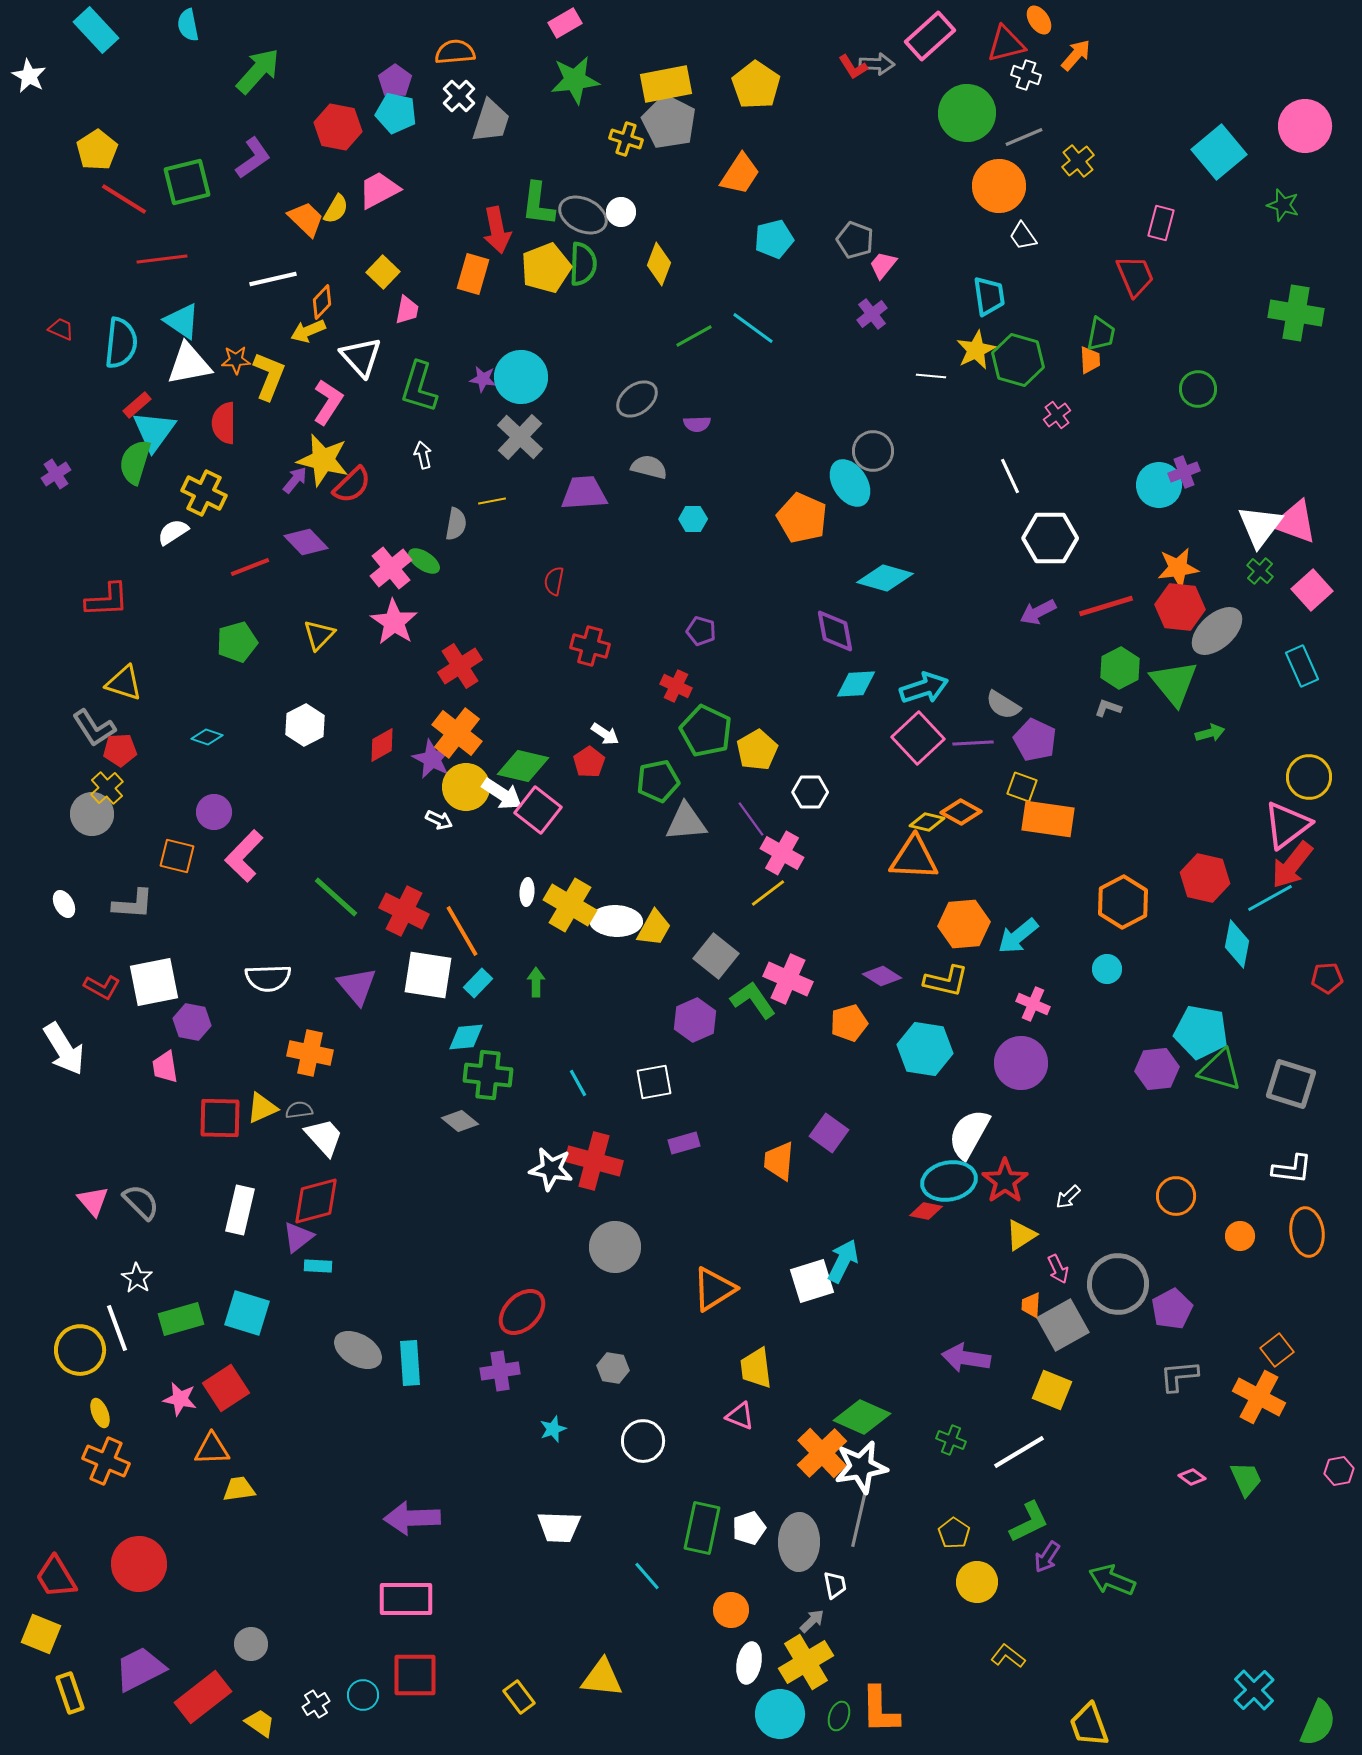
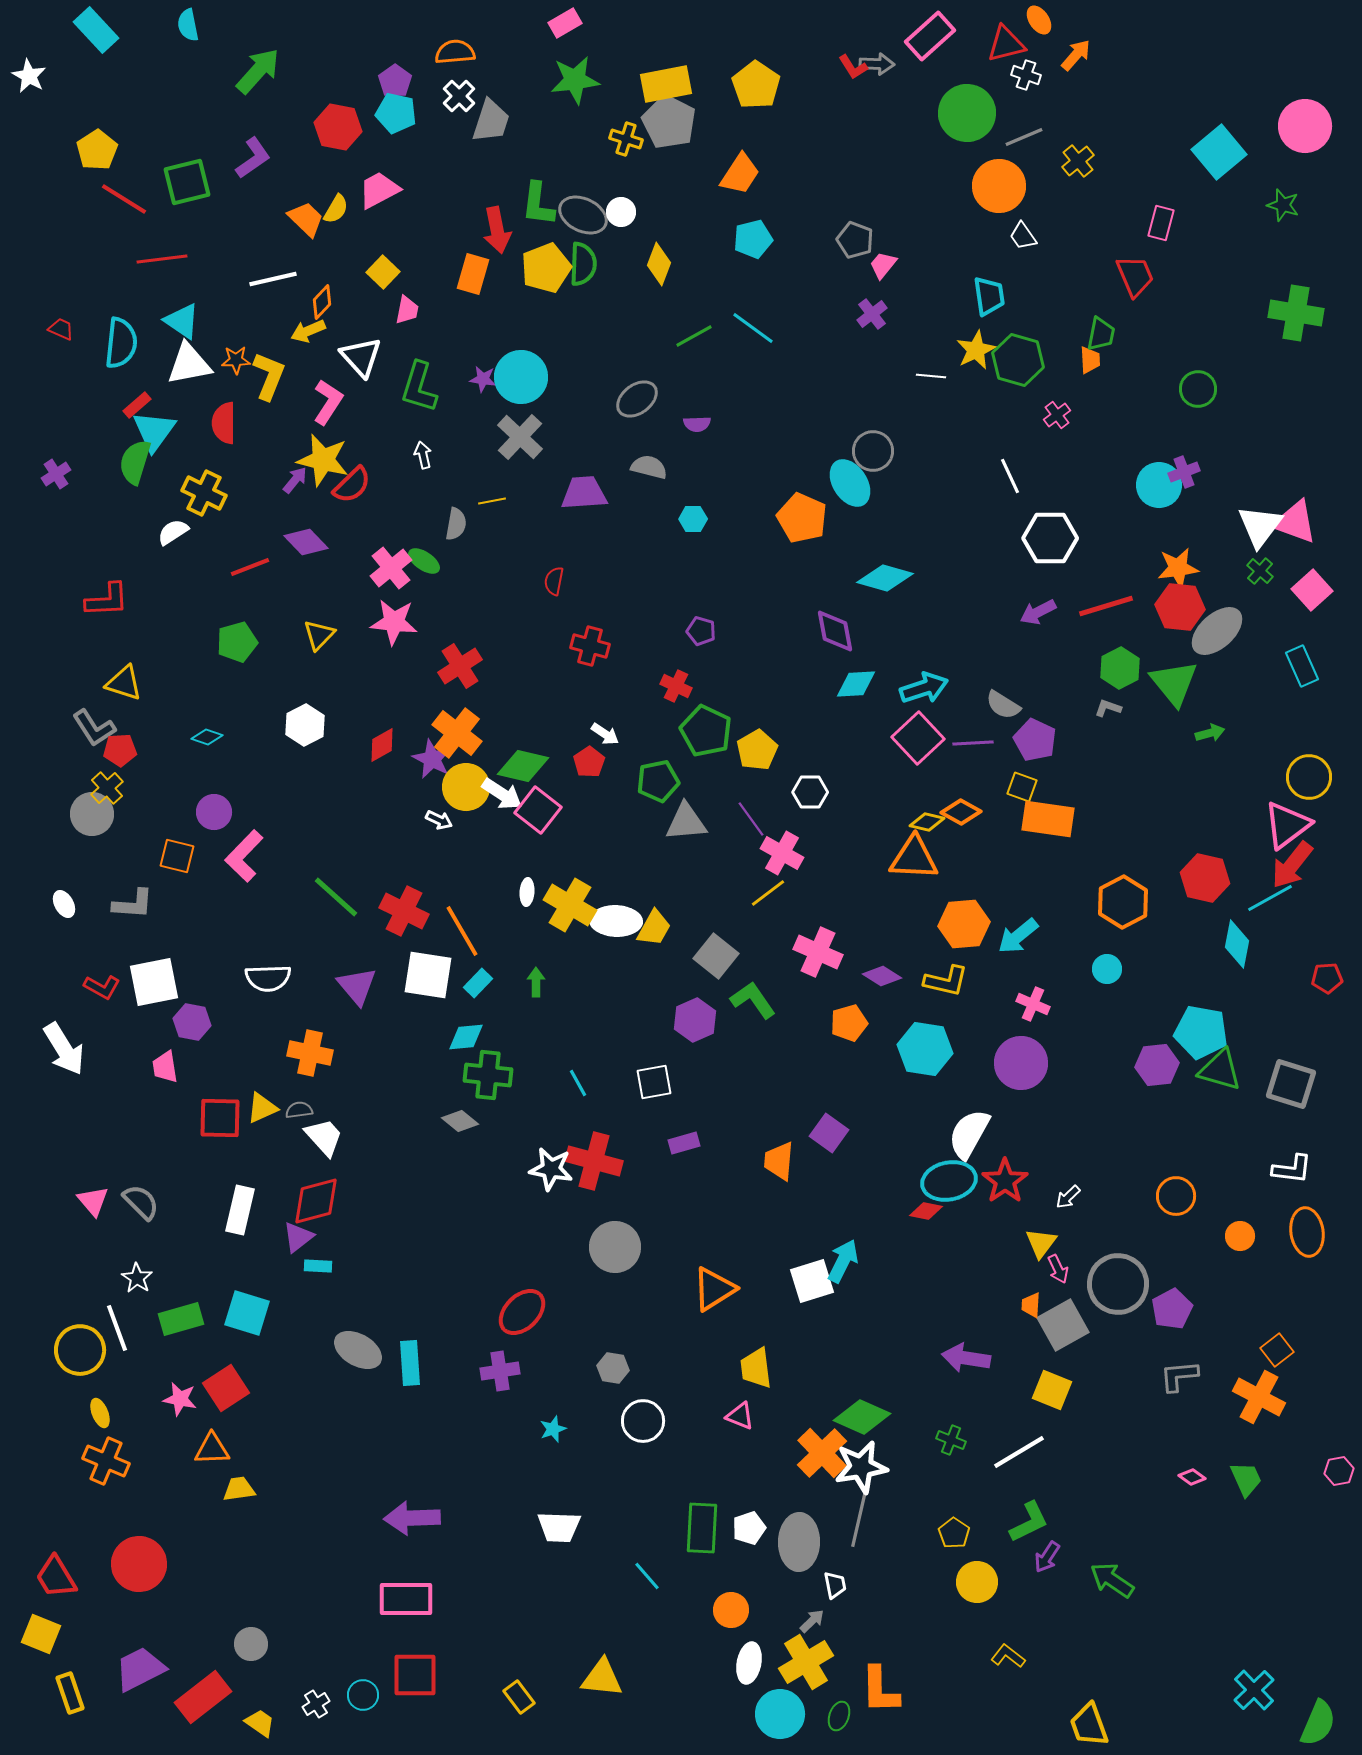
cyan pentagon at (774, 239): moved 21 px left
pink star at (394, 622): rotated 27 degrees counterclockwise
pink cross at (788, 979): moved 30 px right, 27 px up
purple hexagon at (1157, 1069): moved 4 px up
yellow triangle at (1021, 1235): moved 20 px right, 8 px down; rotated 20 degrees counterclockwise
white circle at (643, 1441): moved 20 px up
green rectangle at (702, 1528): rotated 9 degrees counterclockwise
green arrow at (1112, 1580): rotated 12 degrees clockwise
orange L-shape at (880, 1710): moved 20 px up
